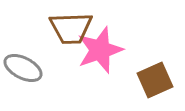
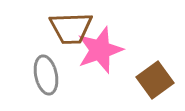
gray ellipse: moved 23 px right, 7 px down; rotated 51 degrees clockwise
brown square: rotated 12 degrees counterclockwise
